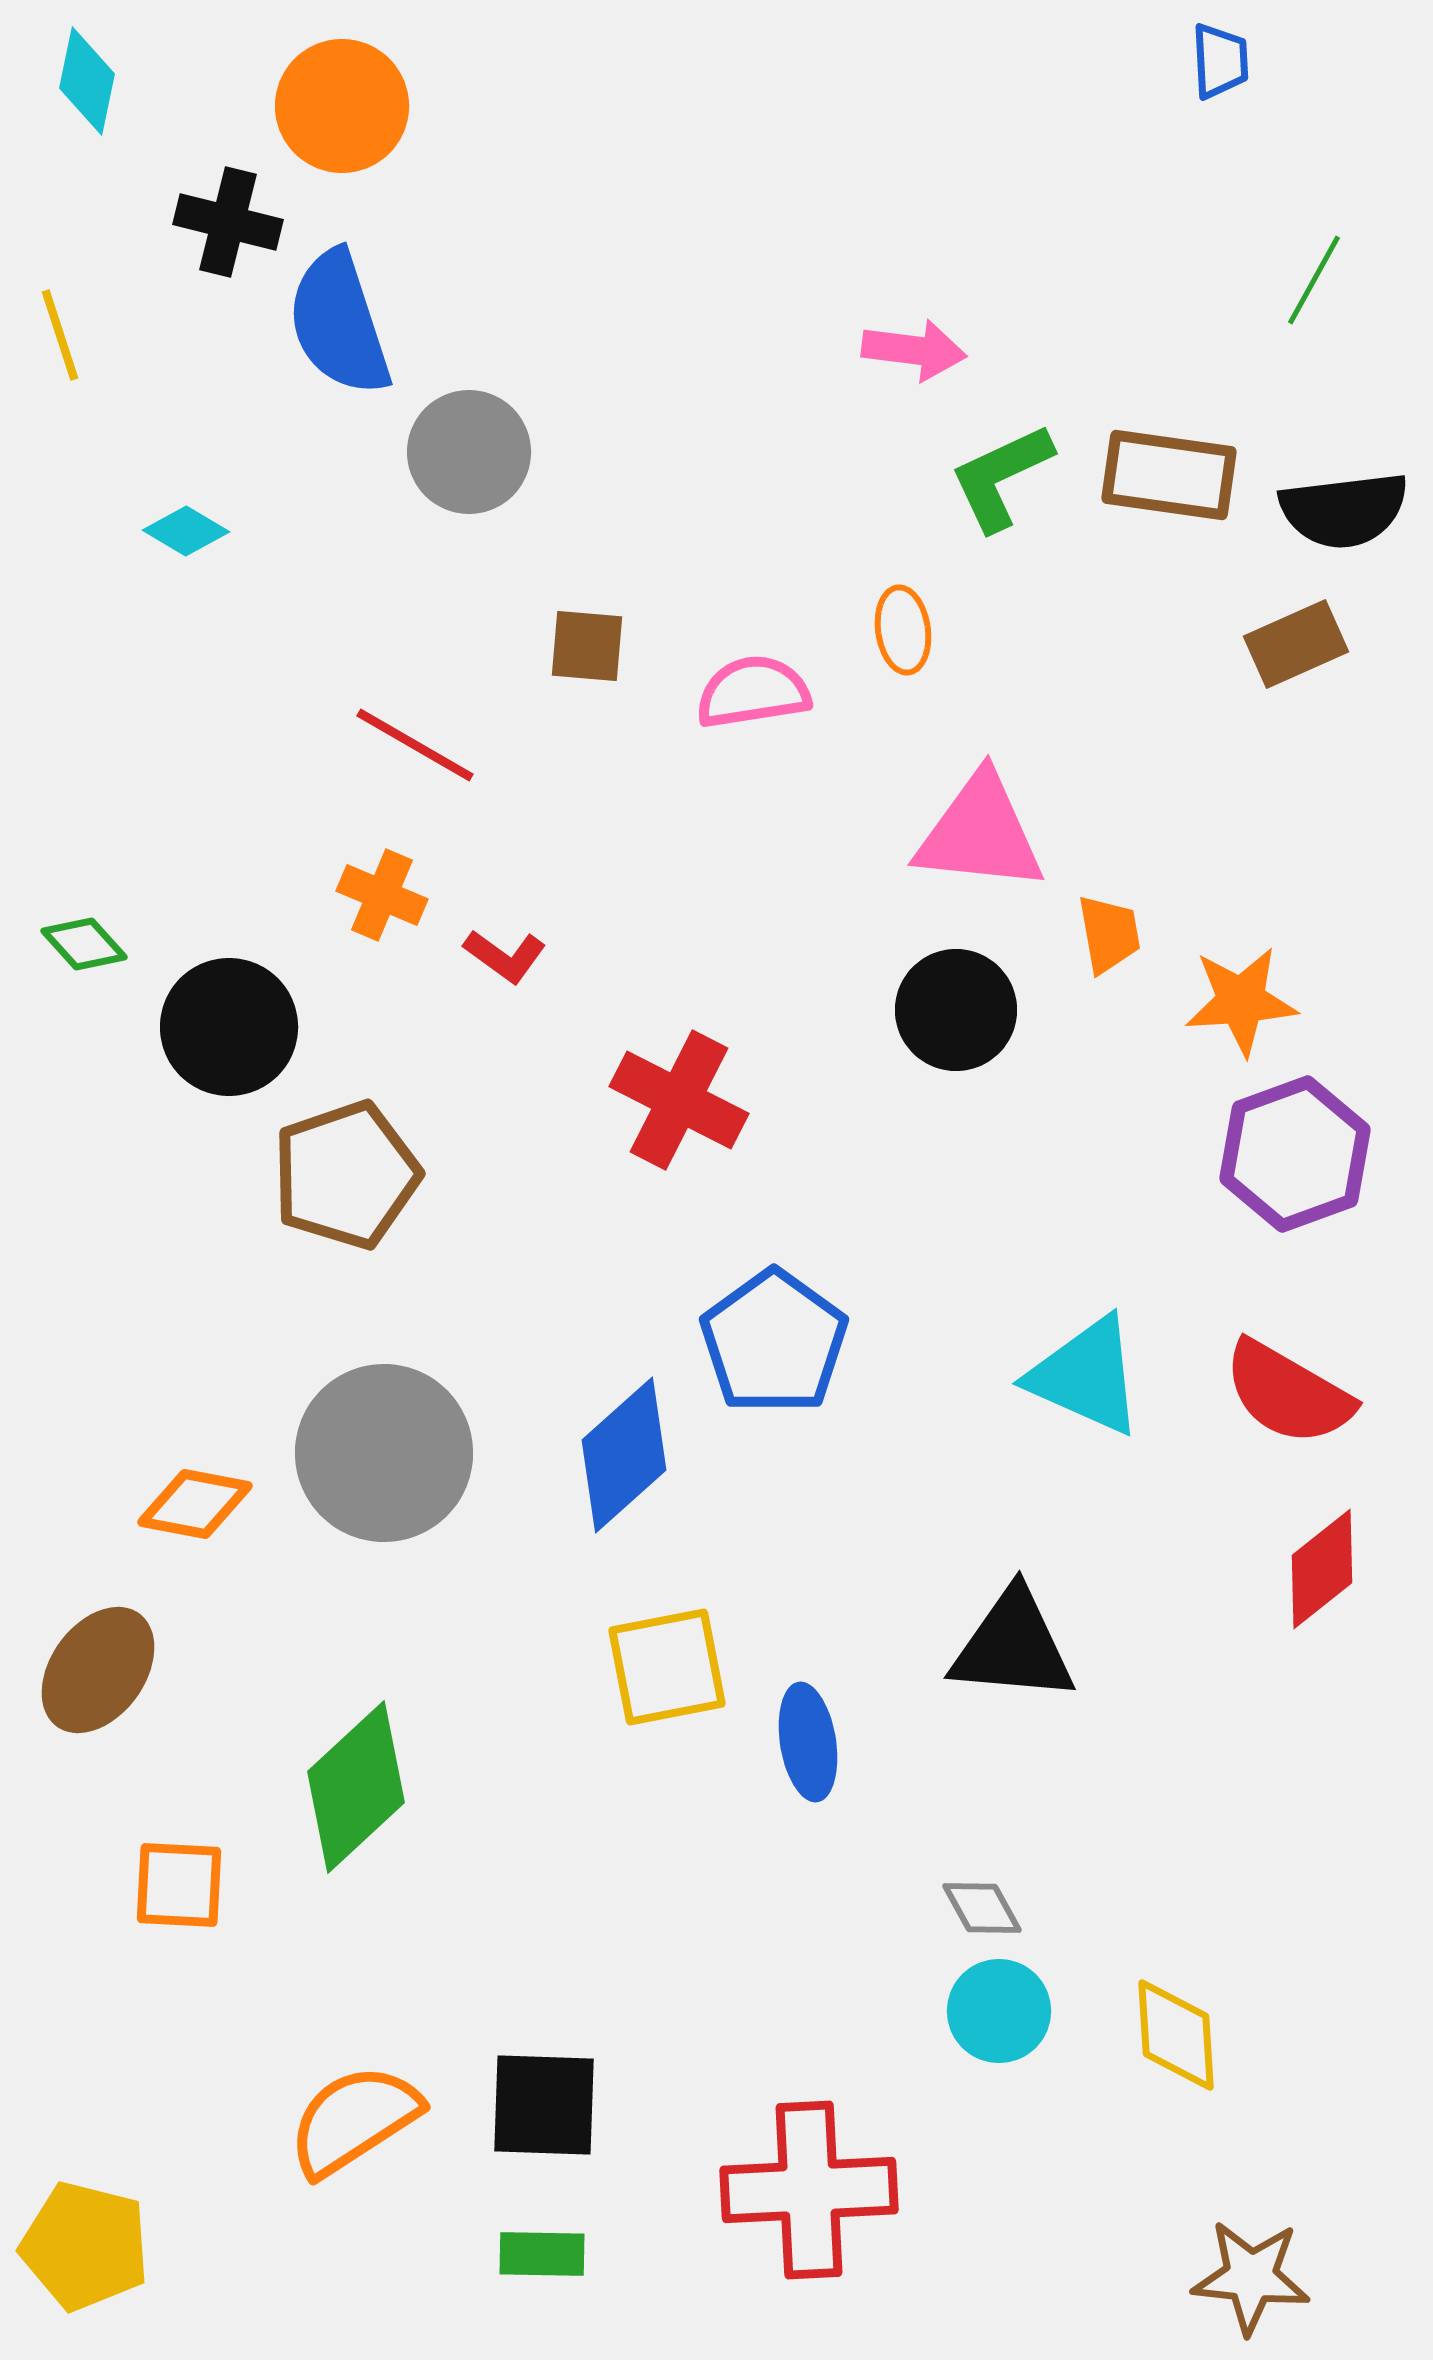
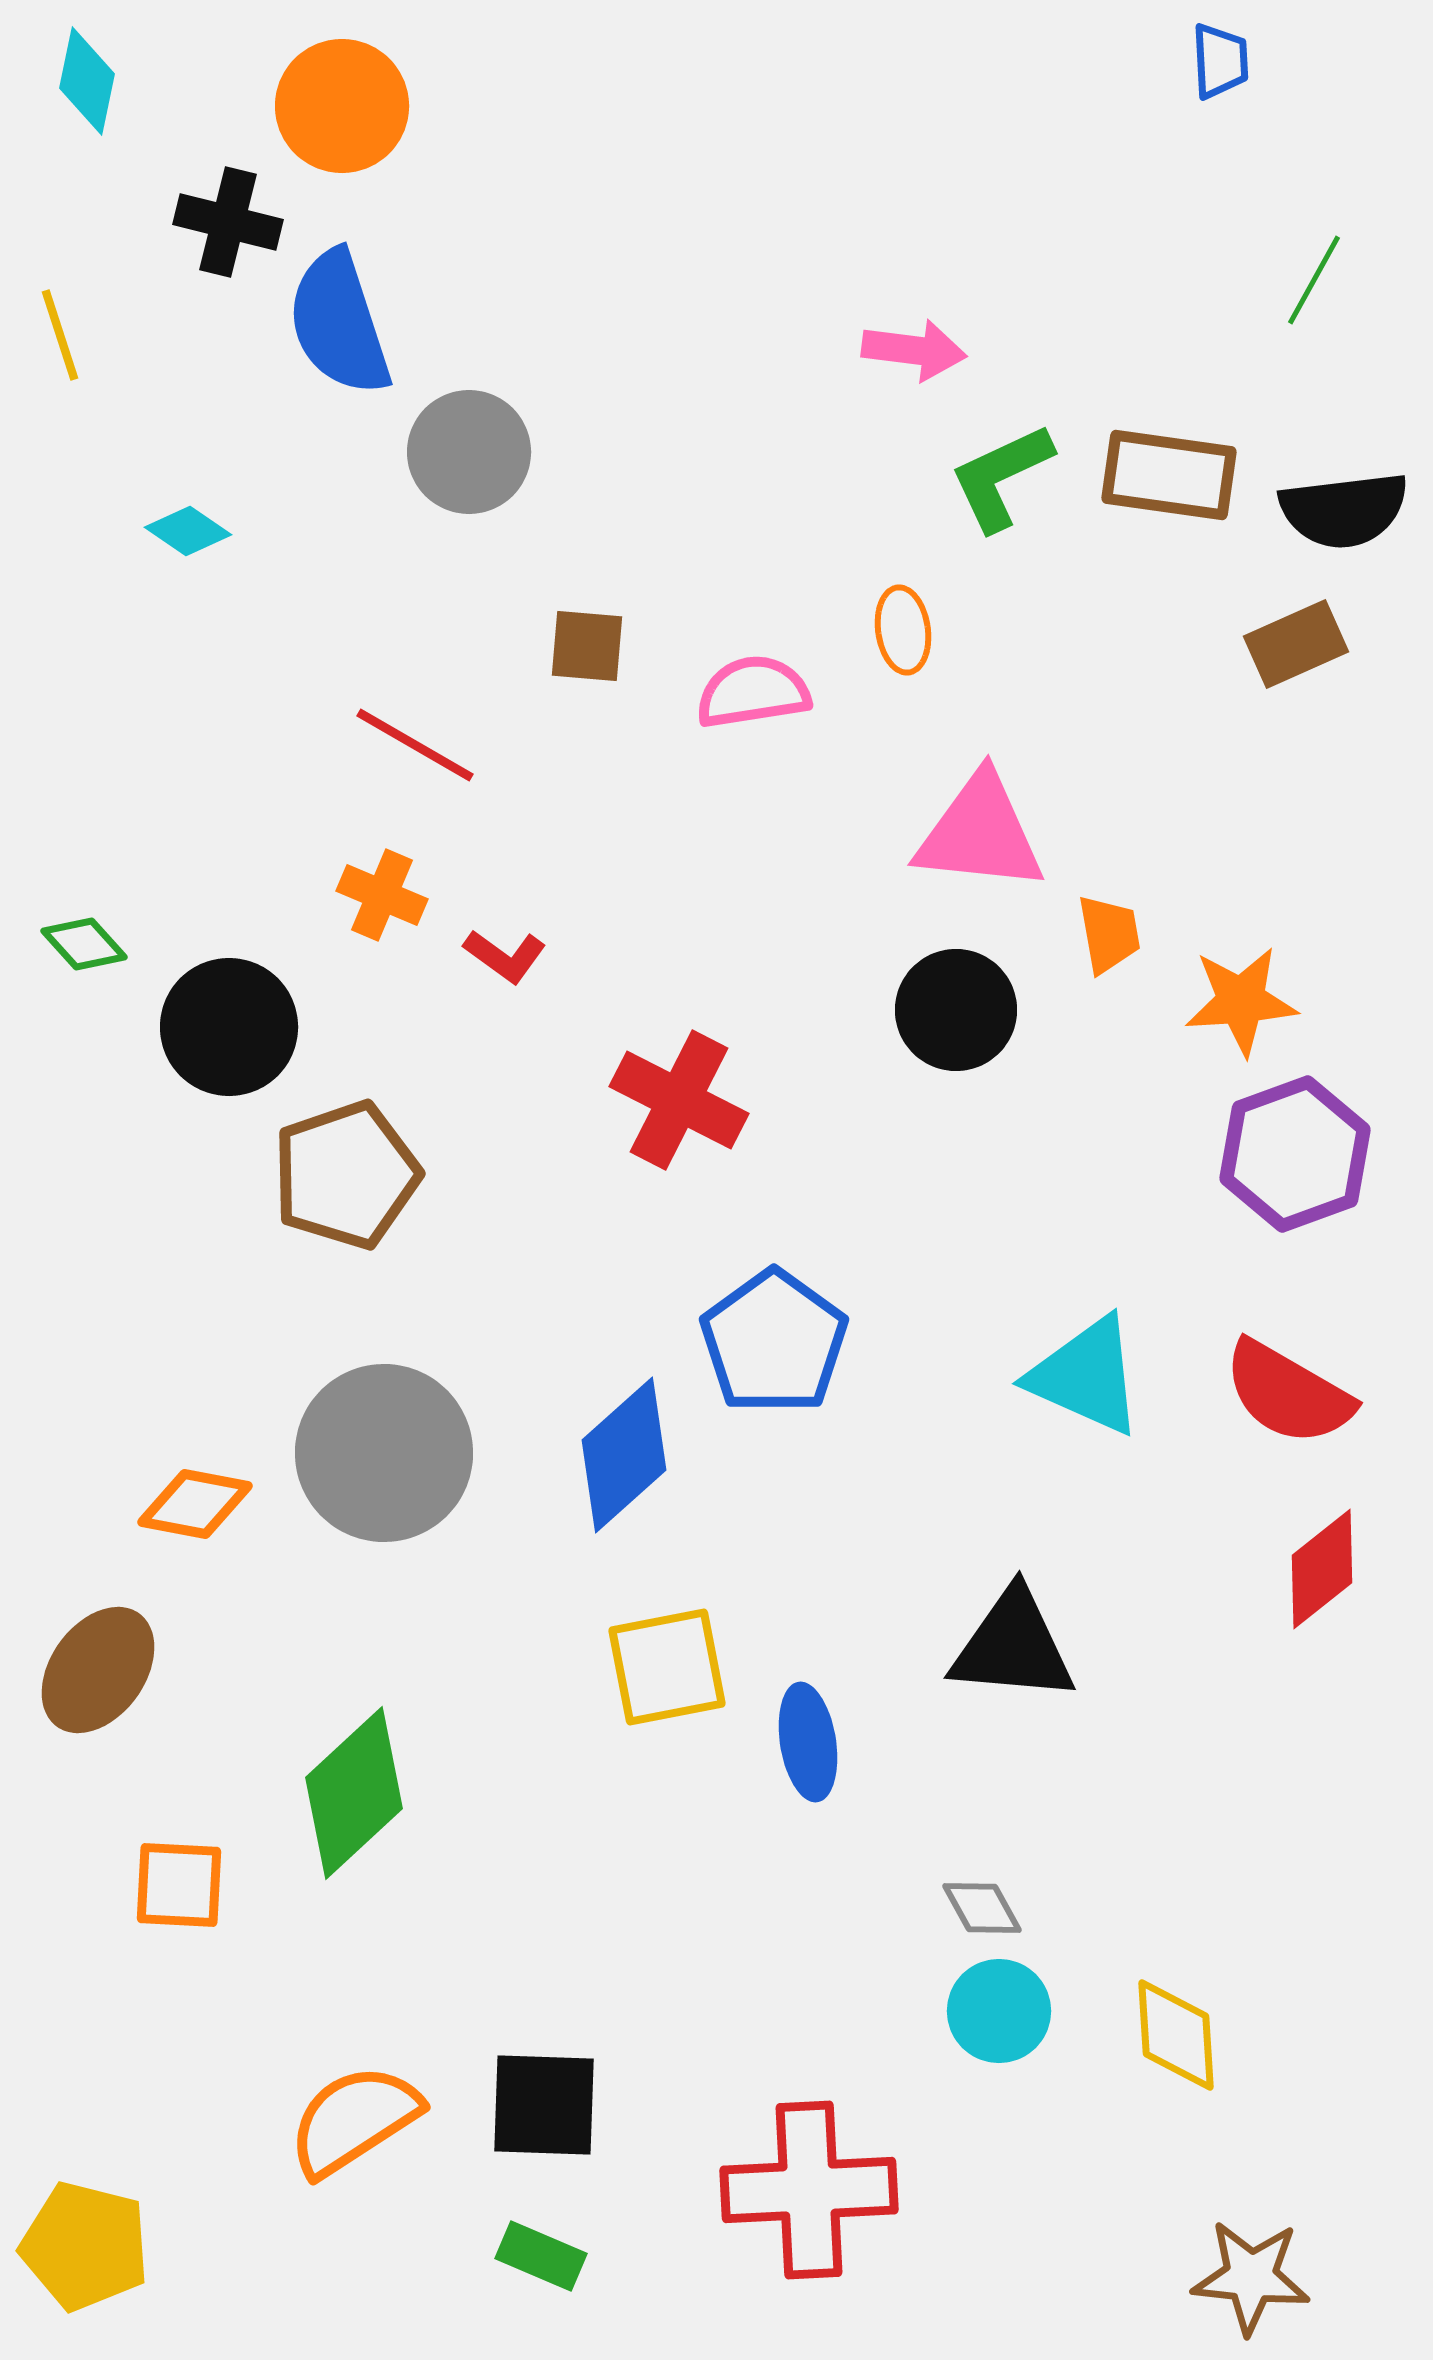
cyan diamond at (186, 531): moved 2 px right; rotated 4 degrees clockwise
green diamond at (356, 1787): moved 2 px left, 6 px down
green rectangle at (542, 2254): moved 1 px left, 2 px down; rotated 22 degrees clockwise
